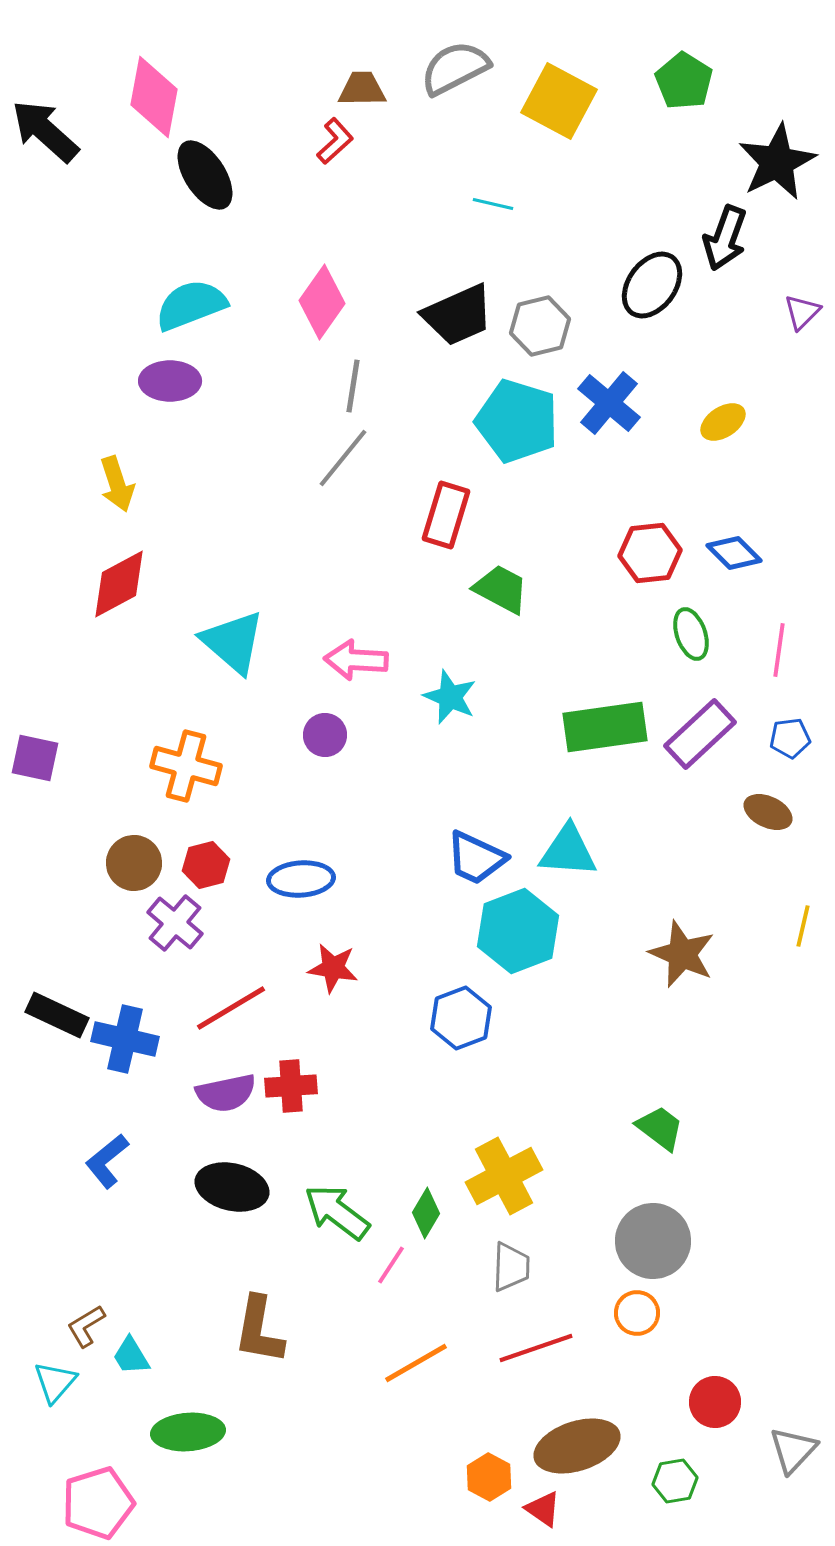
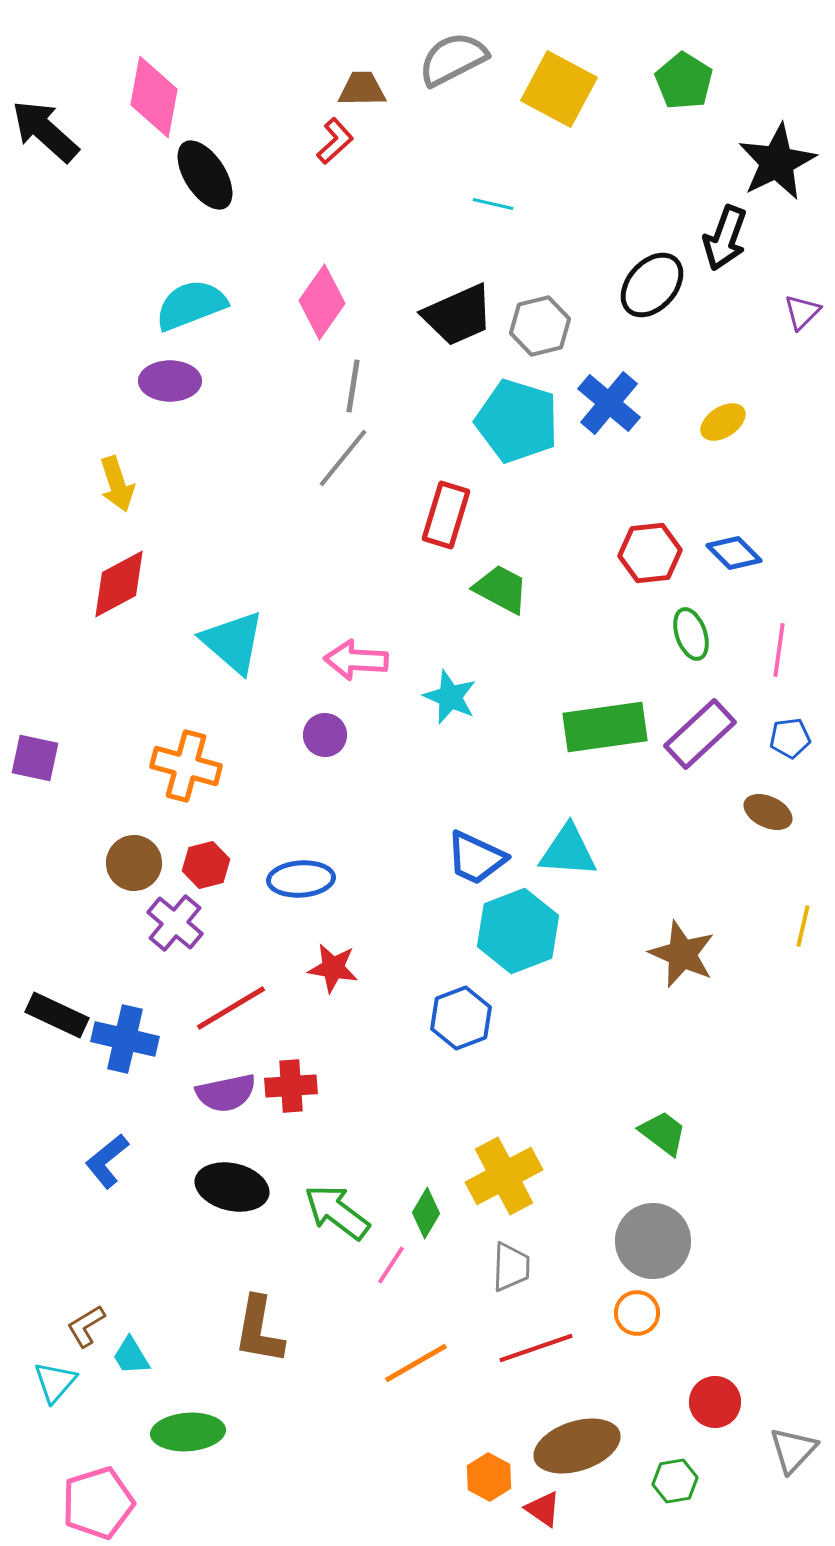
gray semicircle at (455, 68): moved 2 px left, 9 px up
yellow square at (559, 101): moved 12 px up
black ellipse at (652, 285): rotated 6 degrees clockwise
green trapezoid at (660, 1128): moved 3 px right, 5 px down
